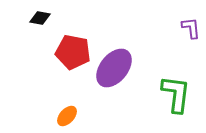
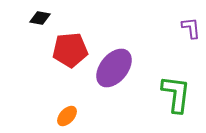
red pentagon: moved 3 px left, 2 px up; rotated 16 degrees counterclockwise
